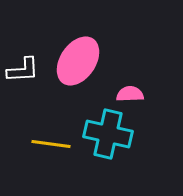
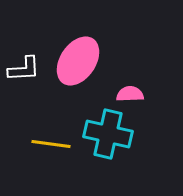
white L-shape: moved 1 px right, 1 px up
